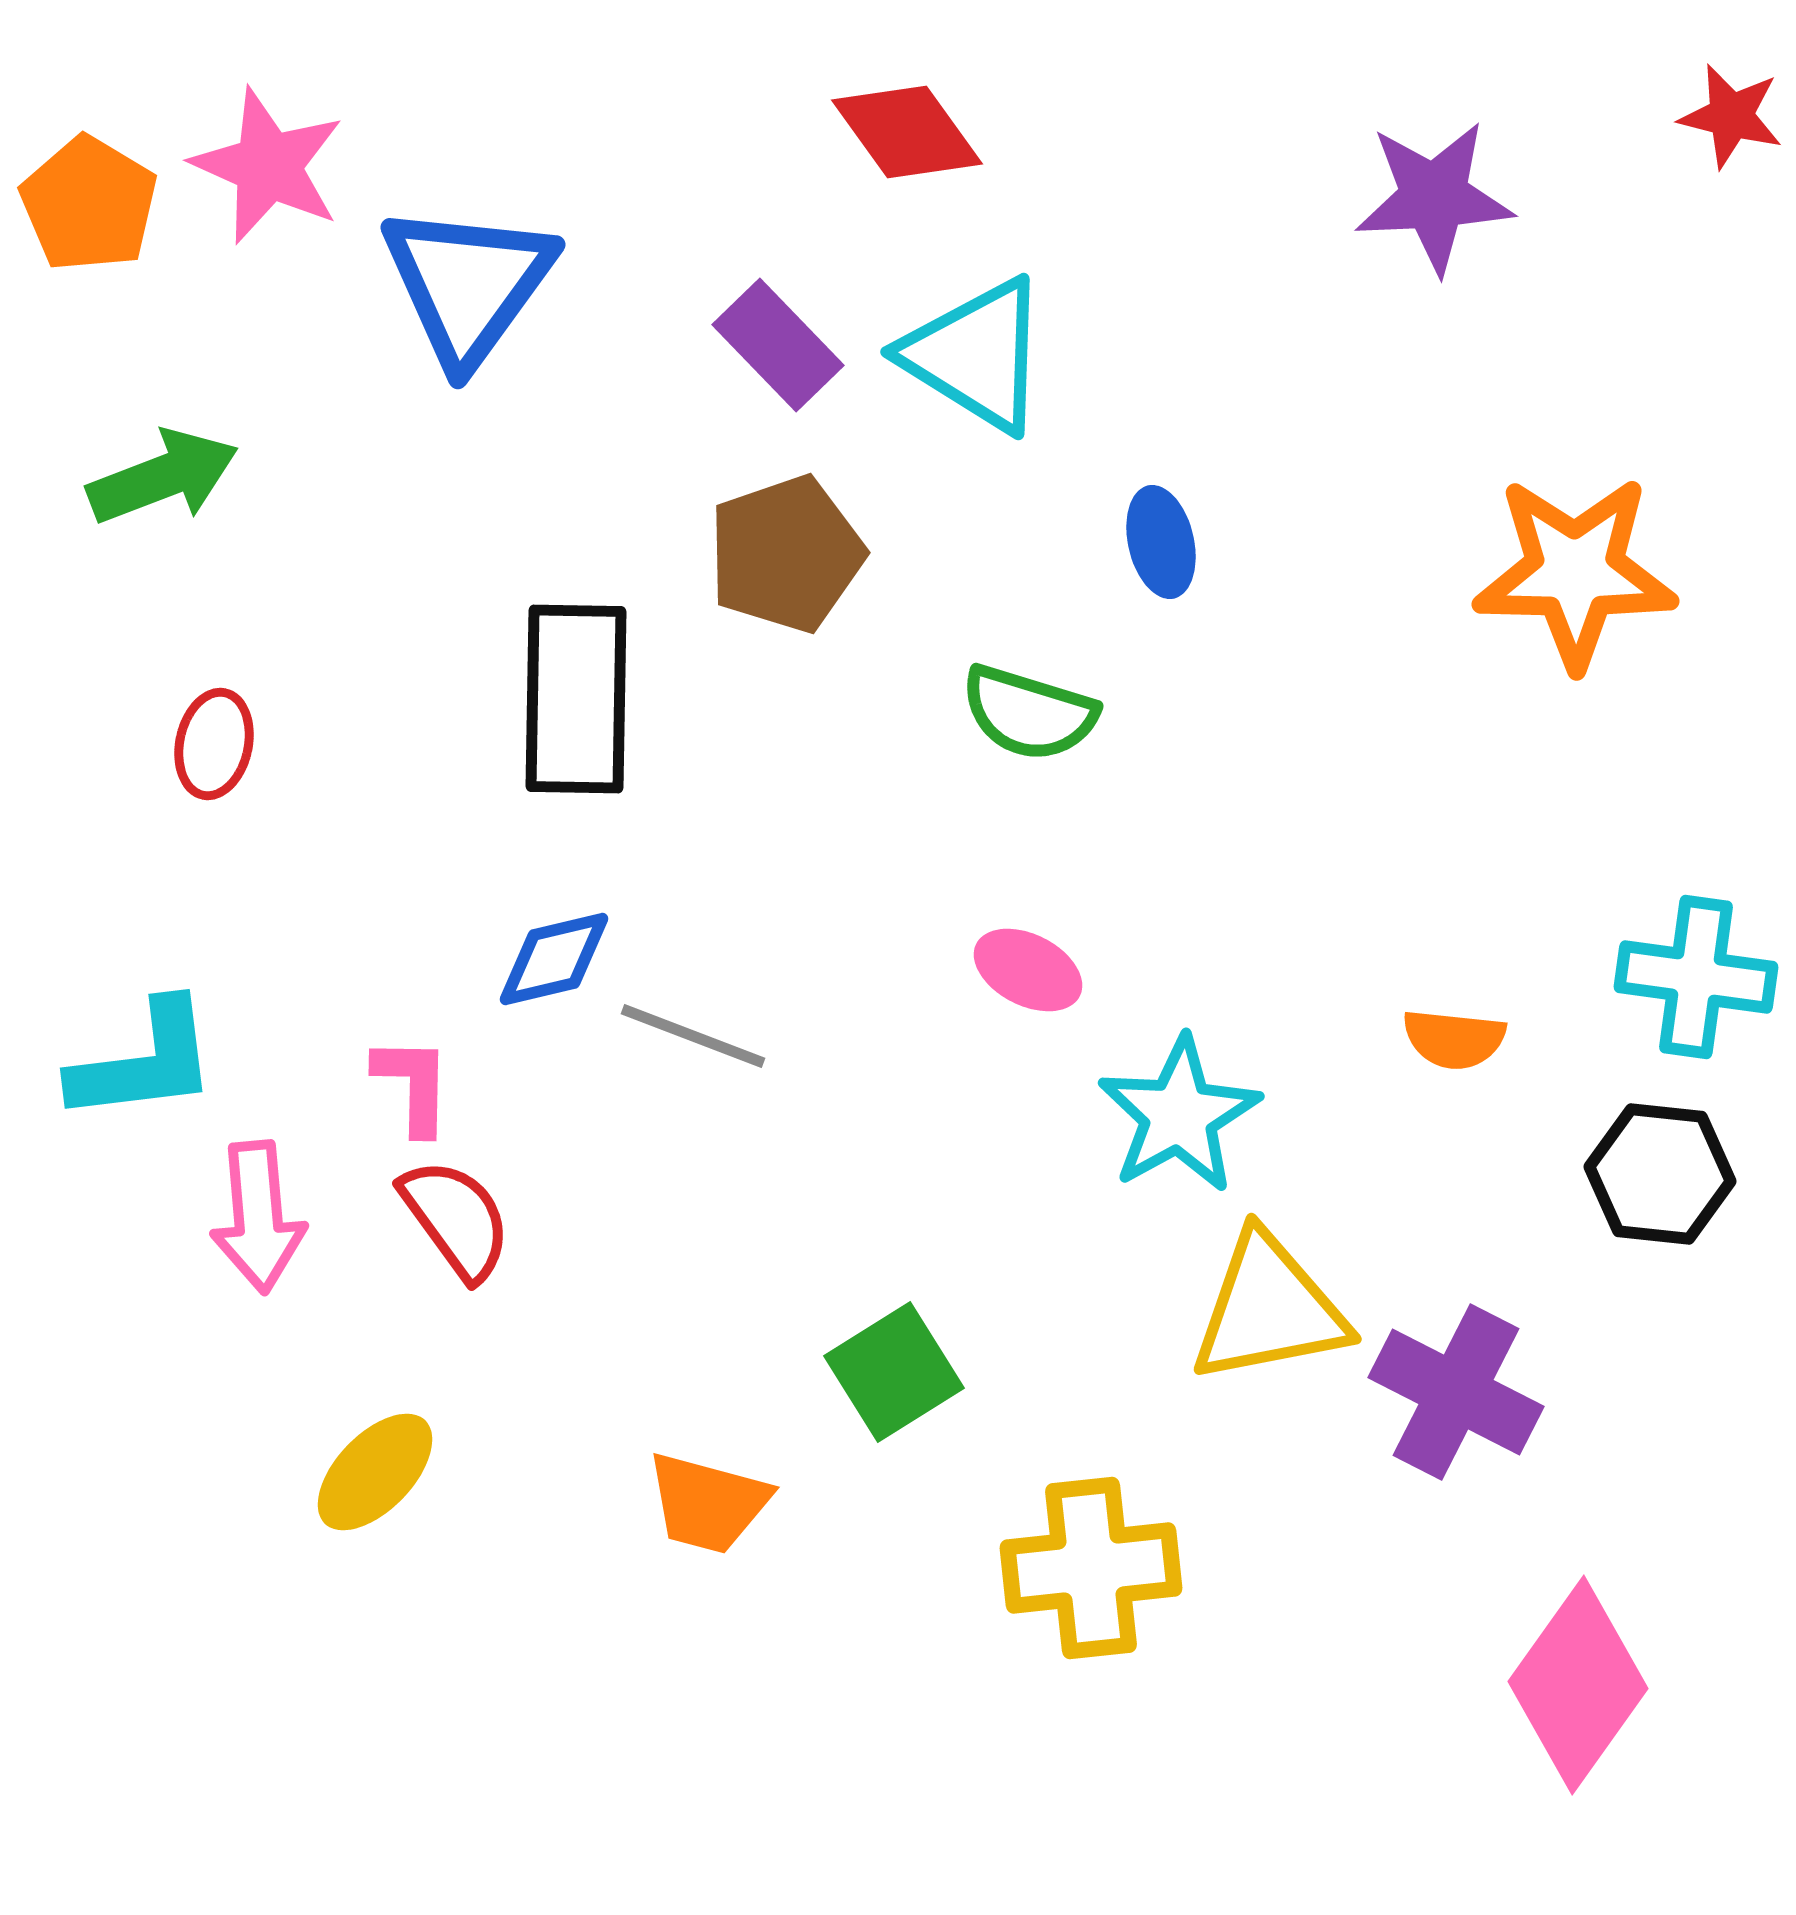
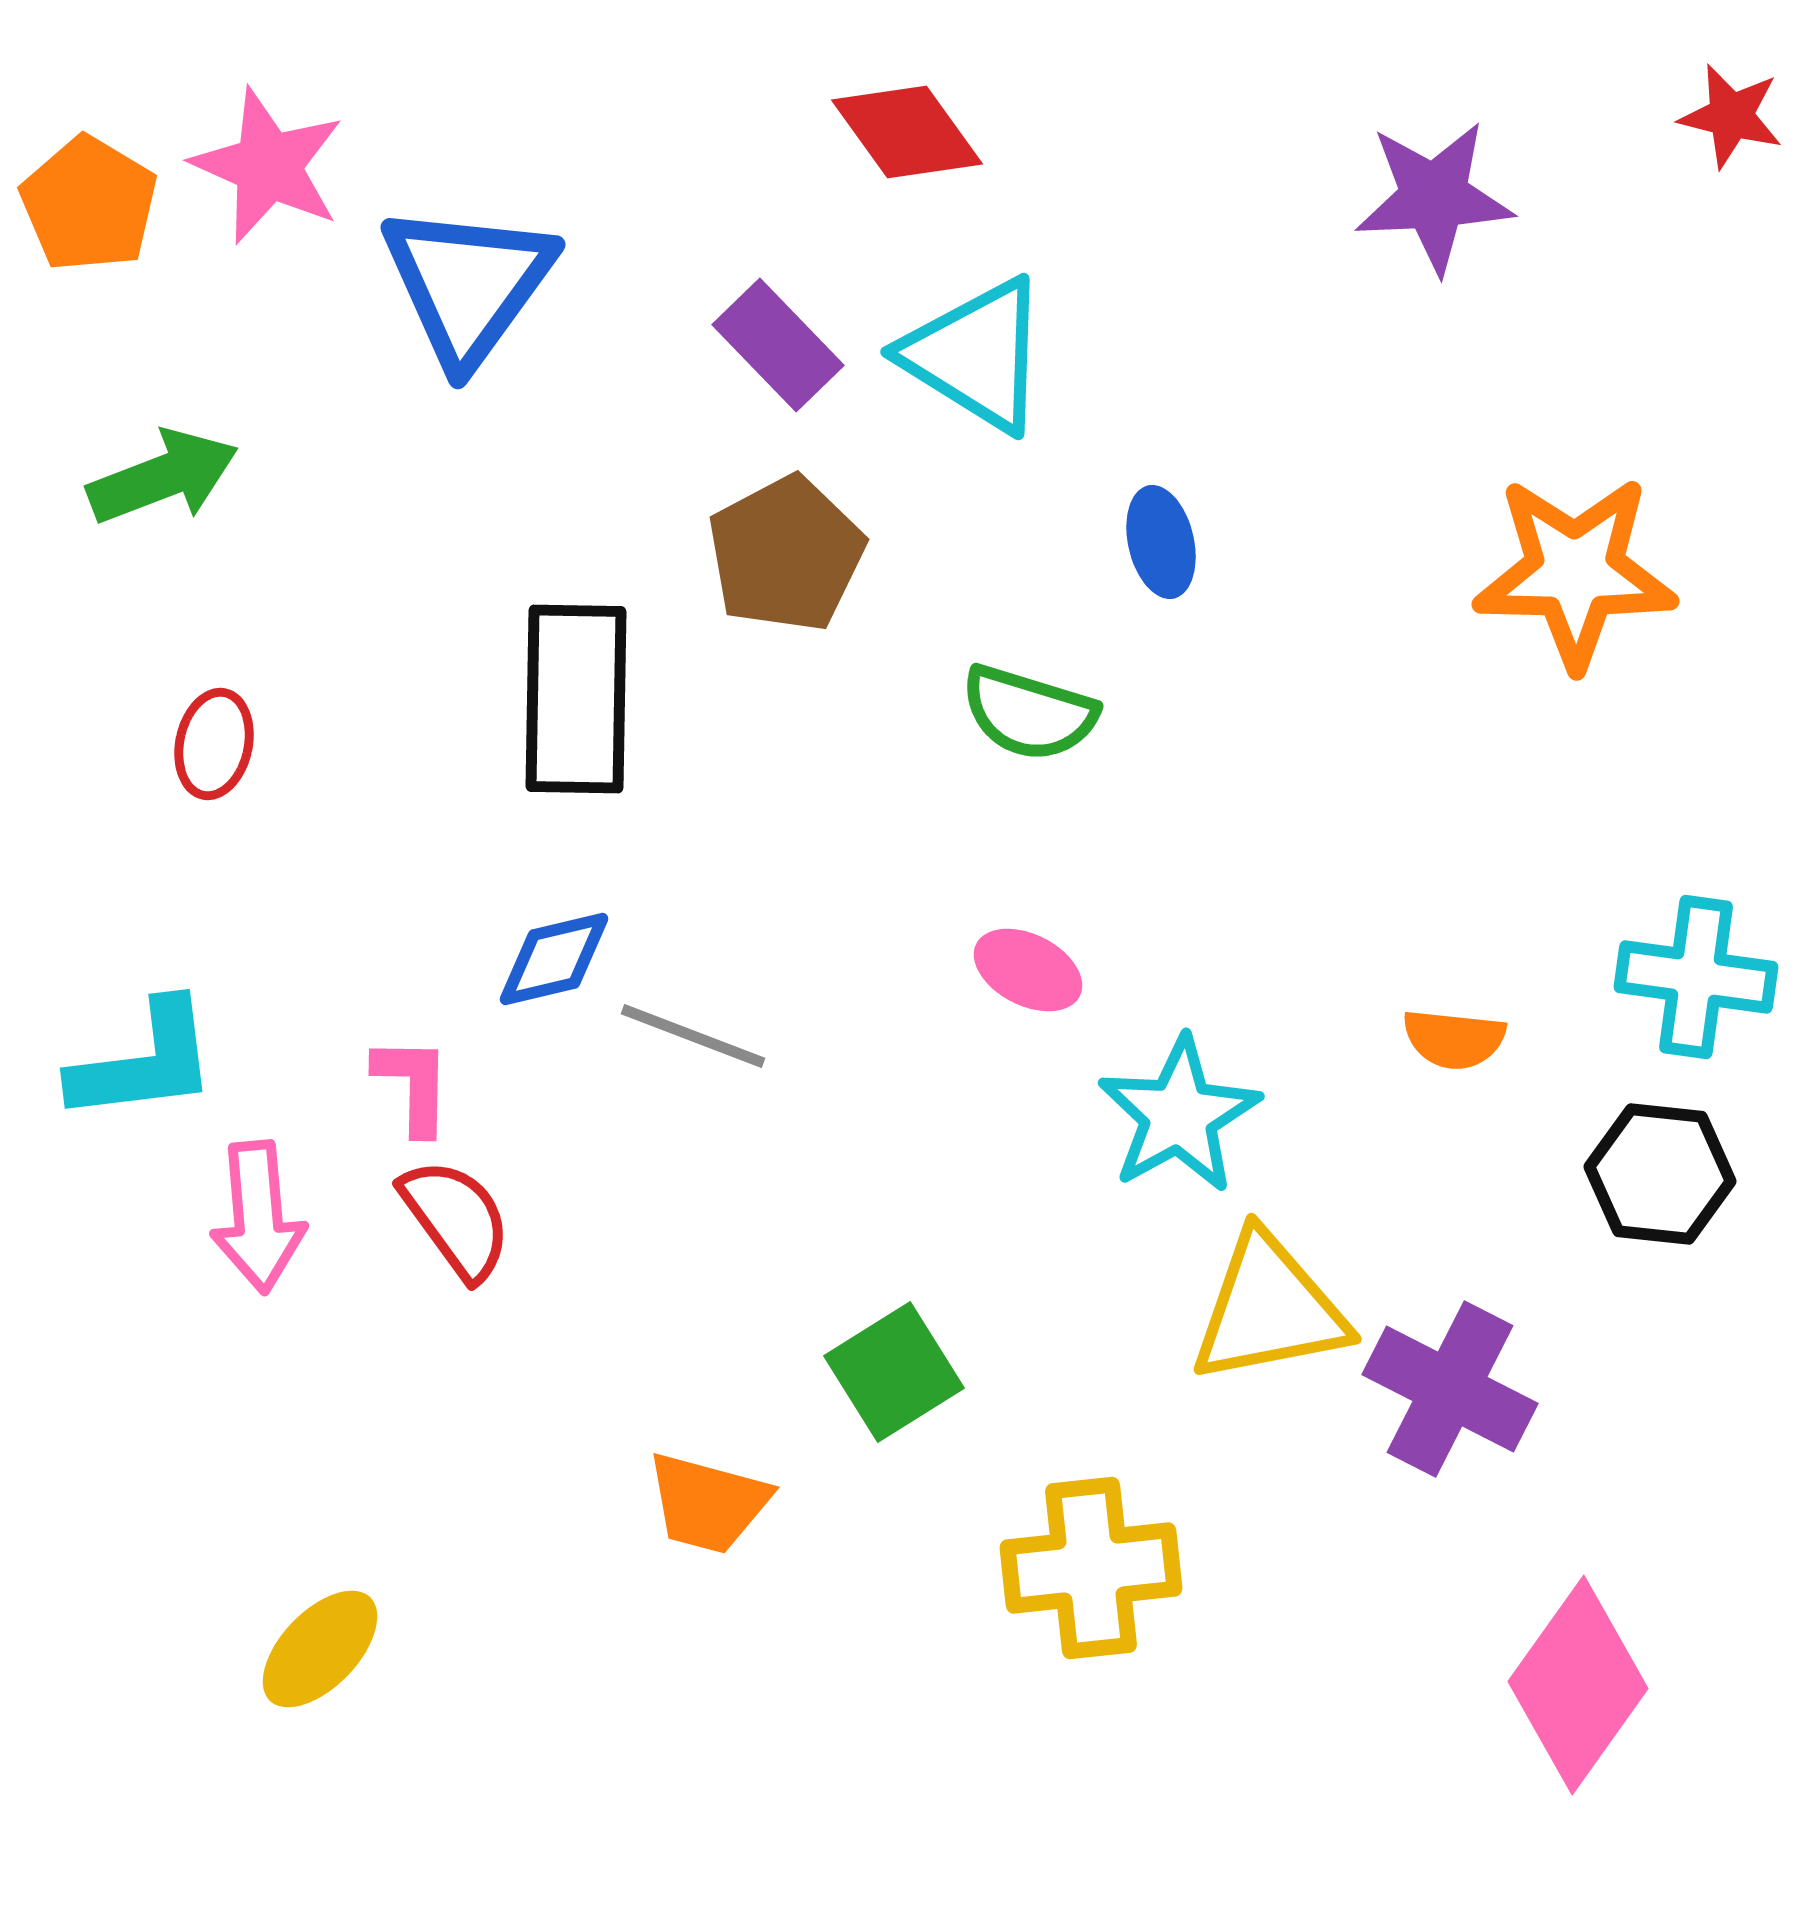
brown pentagon: rotated 9 degrees counterclockwise
purple cross: moved 6 px left, 3 px up
yellow ellipse: moved 55 px left, 177 px down
